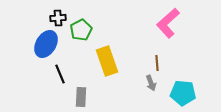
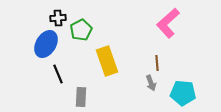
black line: moved 2 px left
